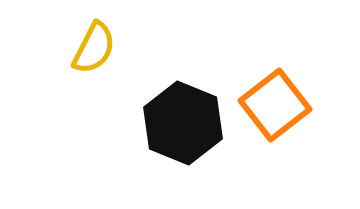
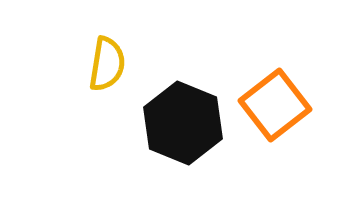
yellow semicircle: moved 13 px right, 16 px down; rotated 18 degrees counterclockwise
